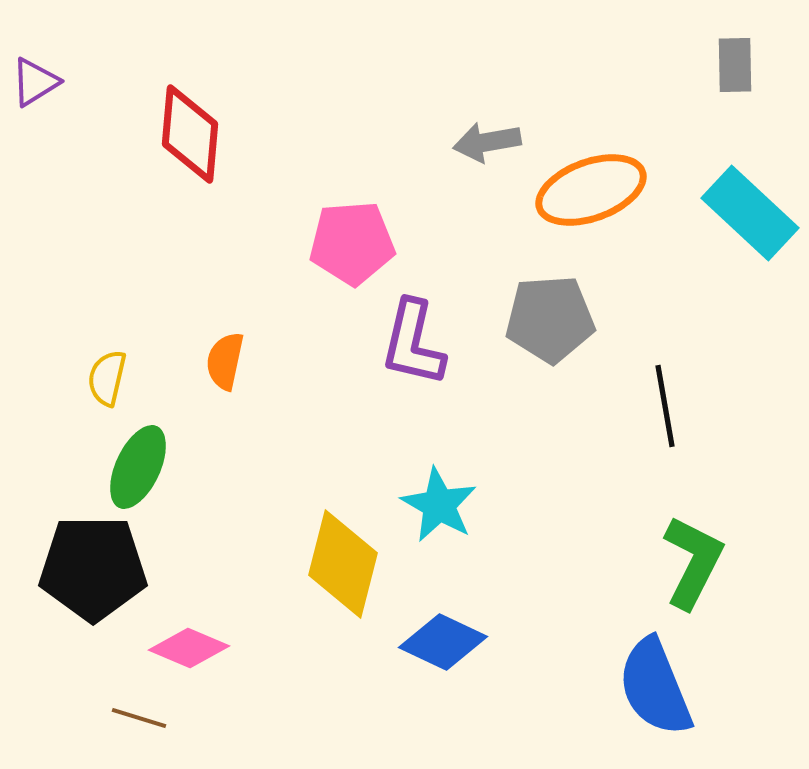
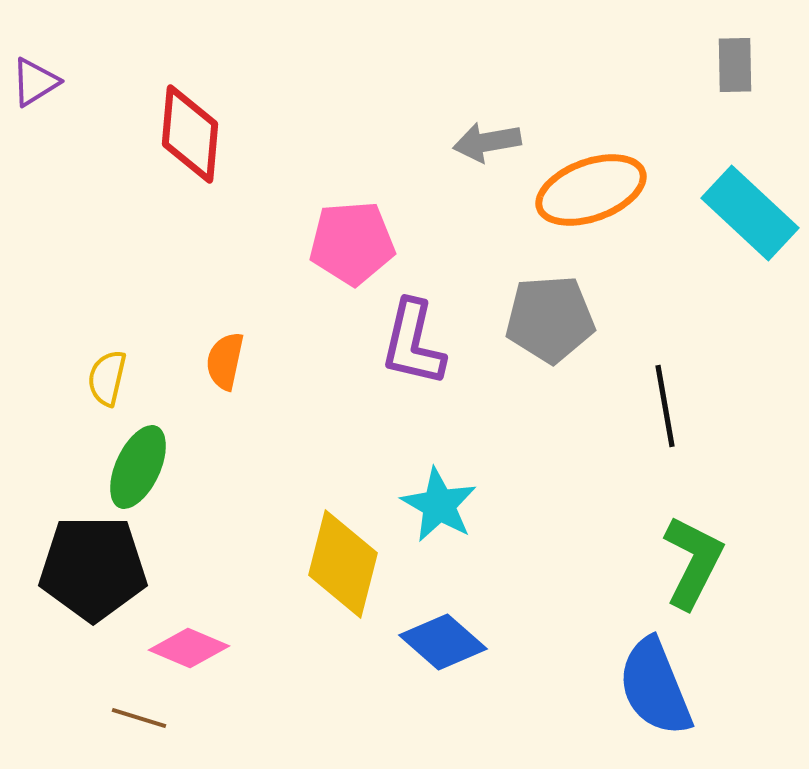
blue diamond: rotated 16 degrees clockwise
